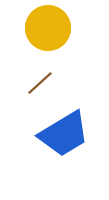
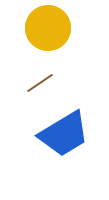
brown line: rotated 8 degrees clockwise
